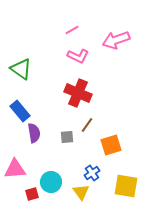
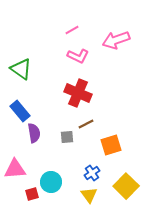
brown line: moved 1 px left, 1 px up; rotated 28 degrees clockwise
yellow square: rotated 35 degrees clockwise
yellow triangle: moved 8 px right, 3 px down
